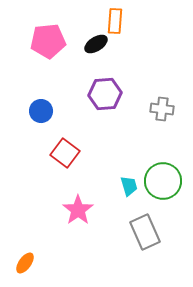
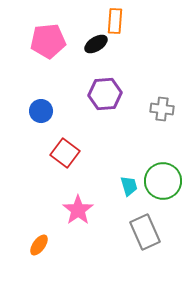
orange ellipse: moved 14 px right, 18 px up
